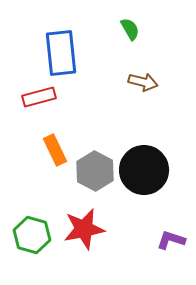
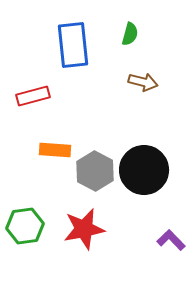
green semicircle: moved 5 px down; rotated 45 degrees clockwise
blue rectangle: moved 12 px right, 8 px up
red rectangle: moved 6 px left, 1 px up
orange rectangle: rotated 60 degrees counterclockwise
green hexagon: moved 7 px left, 9 px up; rotated 24 degrees counterclockwise
purple L-shape: rotated 28 degrees clockwise
